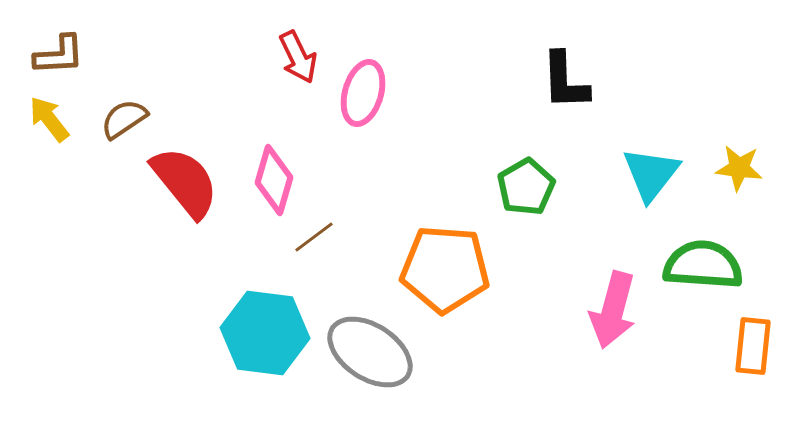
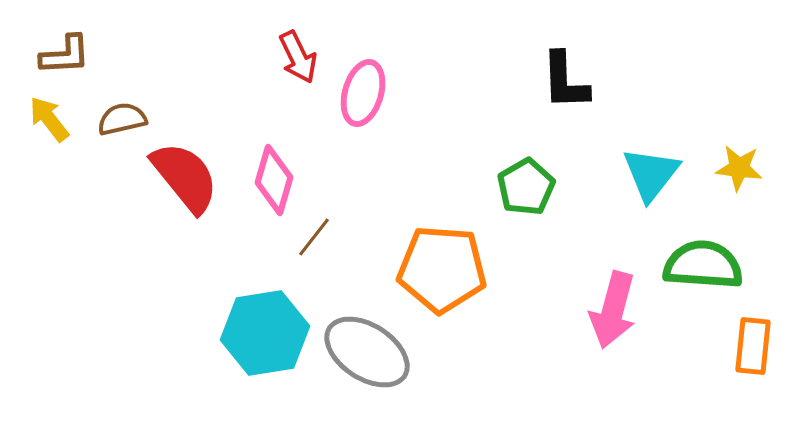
brown L-shape: moved 6 px right
brown semicircle: moved 2 px left; rotated 21 degrees clockwise
red semicircle: moved 5 px up
brown line: rotated 15 degrees counterclockwise
orange pentagon: moved 3 px left
cyan hexagon: rotated 16 degrees counterclockwise
gray ellipse: moved 3 px left
